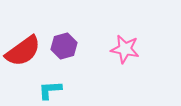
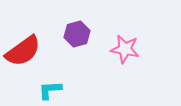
purple hexagon: moved 13 px right, 12 px up
